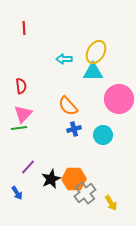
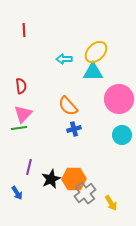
red line: moved 2 px down
yellow ellipse: rotated 15 degrees clockwise
cyan circle: moved 19 px right
purple line: moved 1 px right; rotated 28 degrees counterclockwise
